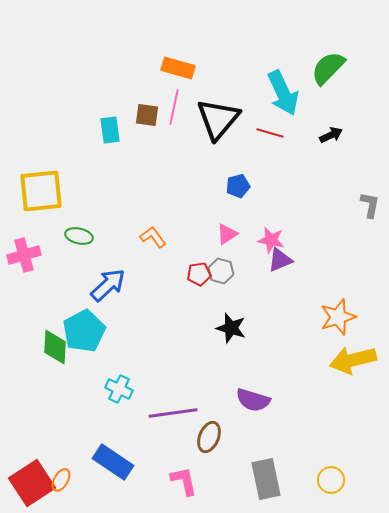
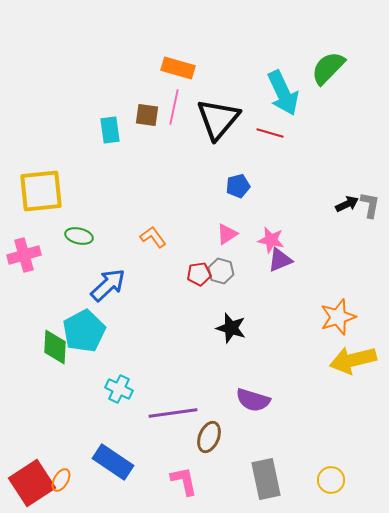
black arrow: moved 16 px right, 69 px down
